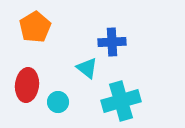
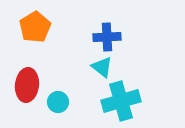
blue cross: moved 5 px left, 5 px up
cyan triangle: moved 15 px right, 1 px up
